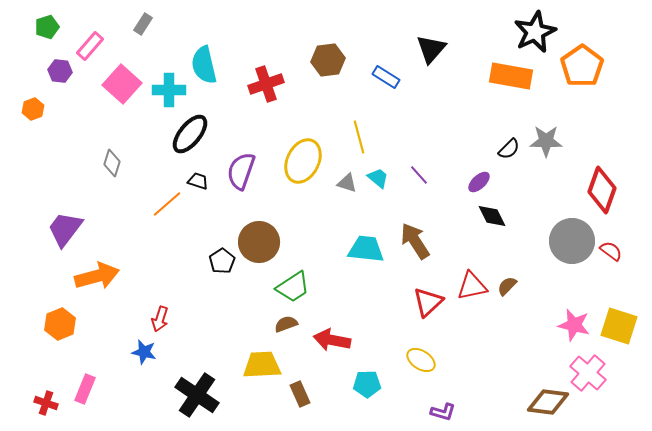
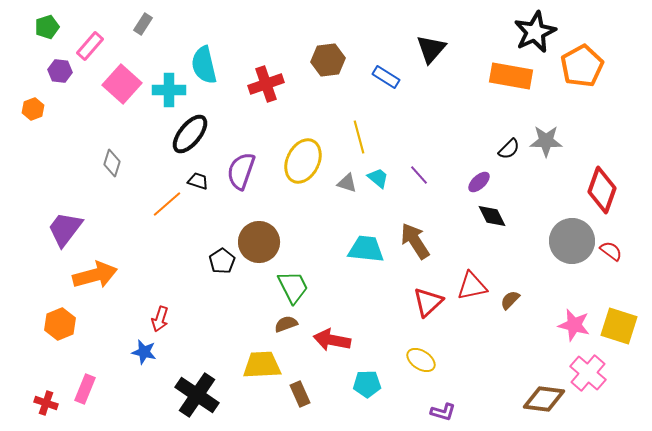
orange pentagon at (582, 66): rotated 6 degrees clockwise
orange arrow at (97, 276): moved 2 px left, 1 px up
brown semicircle at (507, 286): moved 3 px right, 14 px down
green trapezoid at (293, 287): rotated 84 degrees counterclockwise
brown diamond at (548, 402): moved 4 px left, 3 px up
